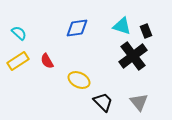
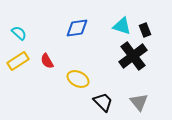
black rectangle: moved 1 px left, 1 px up
yellow ellipse: moved 1 px left, 1 px up
